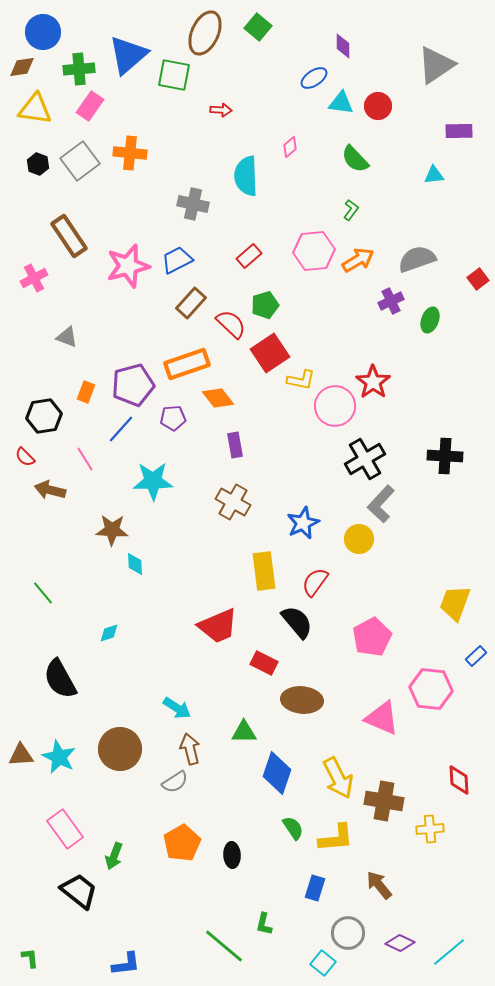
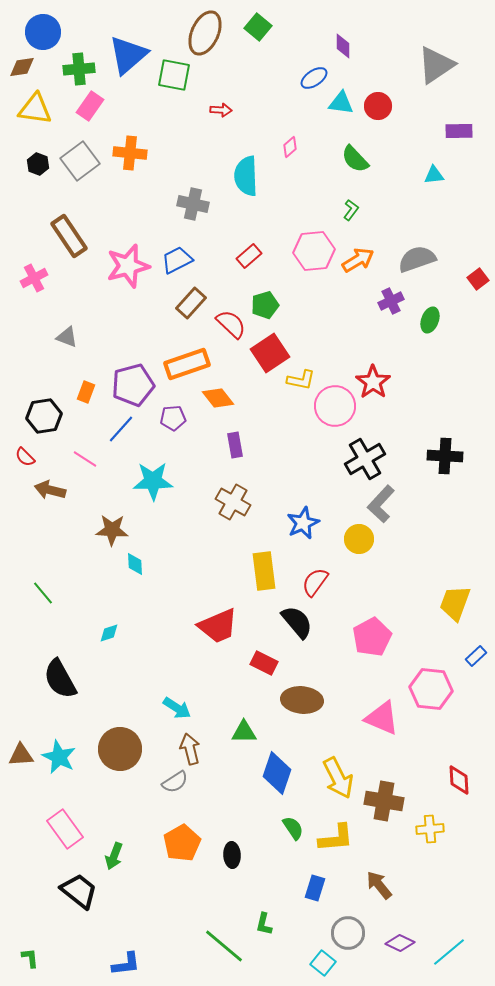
pink line at (85, 459): rotated 25 degrees counterclockwise
